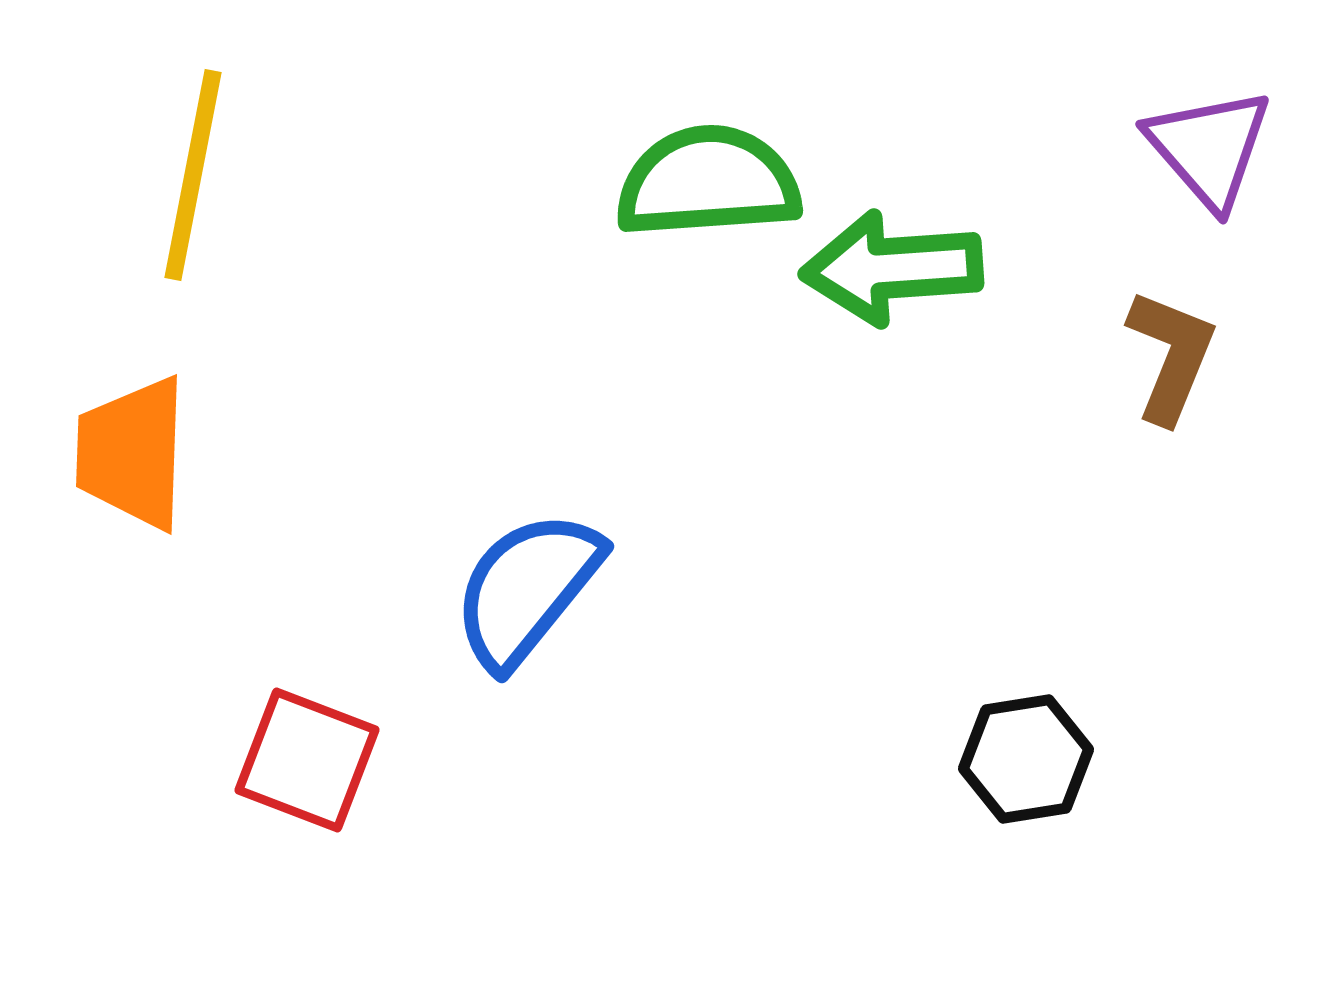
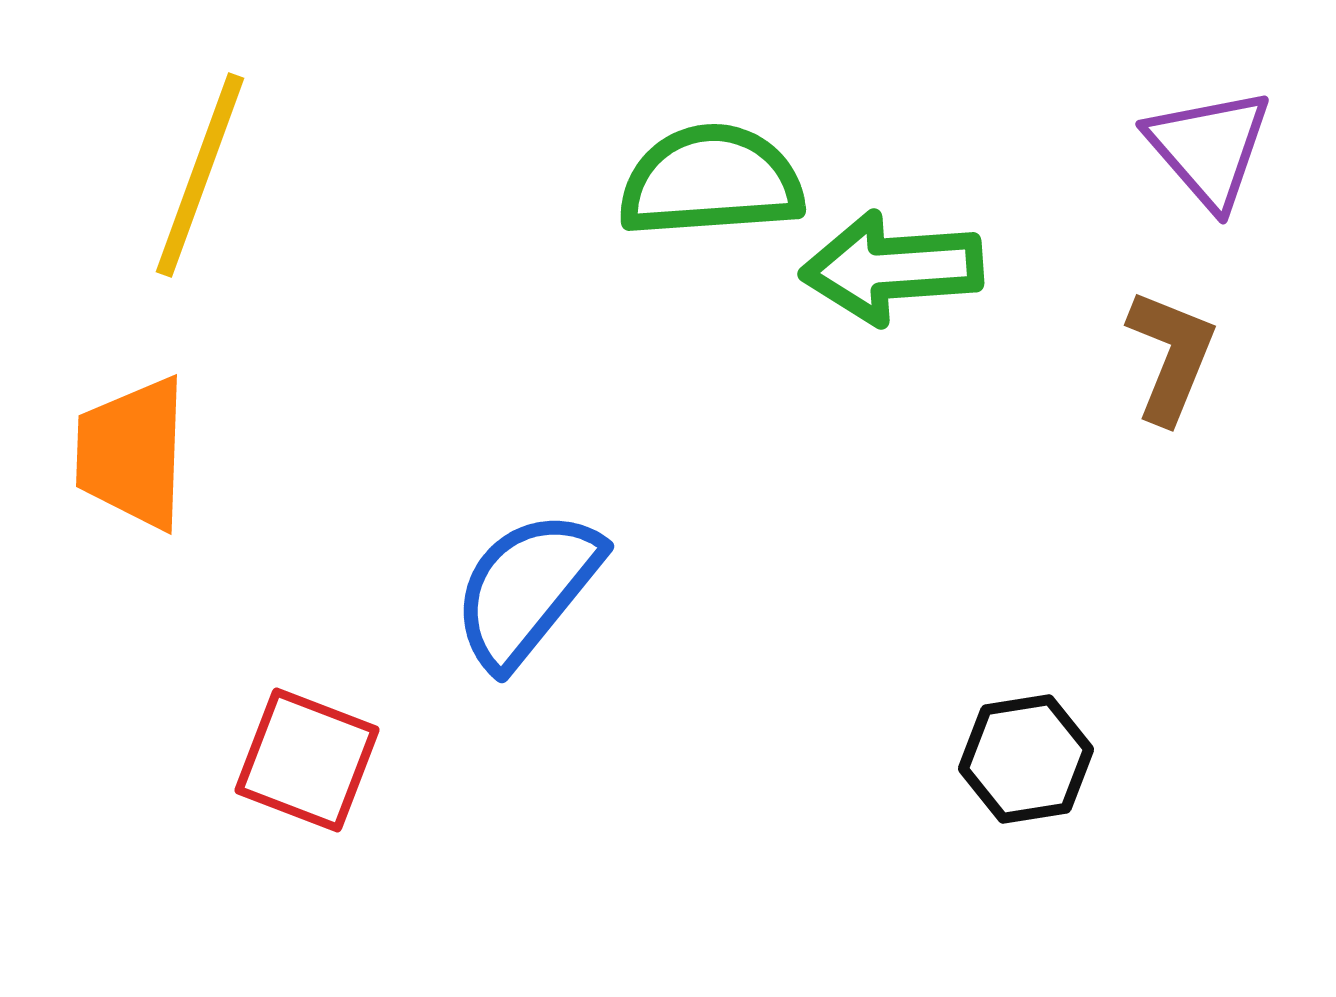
yellow line: moved 7 px right; rotated 9 degrees clockwise
green semicircle: moved 3 px right, 1 px up
